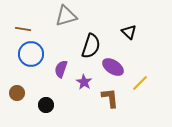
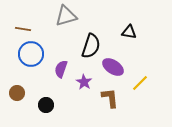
black triangle: rotated 35 degrees counterclockwise
